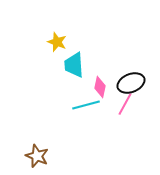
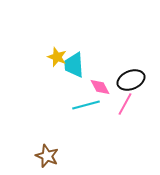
yellow star: moved 15 px down
black ellipse: moved 3 px up
pink diamond: rotated 40 degrees counterclockwise
brown star: moved 10 px right
